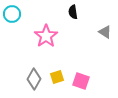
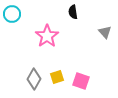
gray triangle: rotated 16 degrees clockwise
pink star: moved 1 px right
